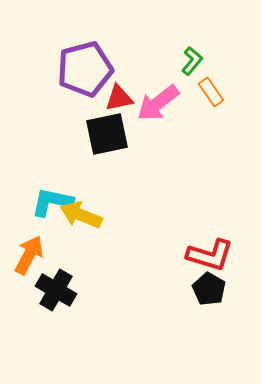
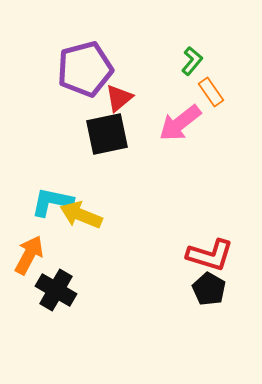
red triangle: rotated 28 degrees counterclockwise
pink arrow: moved 22 px right, 20 px down
